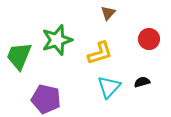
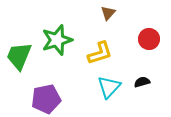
purple pentagon: rotated 24 degrees counterclockwise
